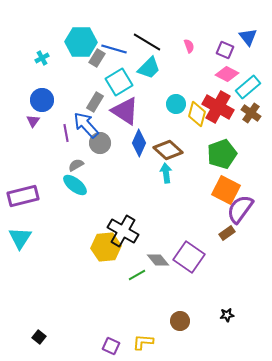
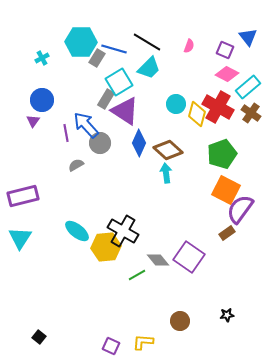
pink semicircle at (189, 46): rotated 40 degrees clockwise
gray rectangle at (95, 102): moved 11 px right, 3 px up
cyan ellipse at (75, 185): moved 2 px right, 46 px down
